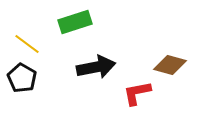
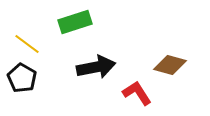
red L-shape: rotated 68 degrees clockwise
